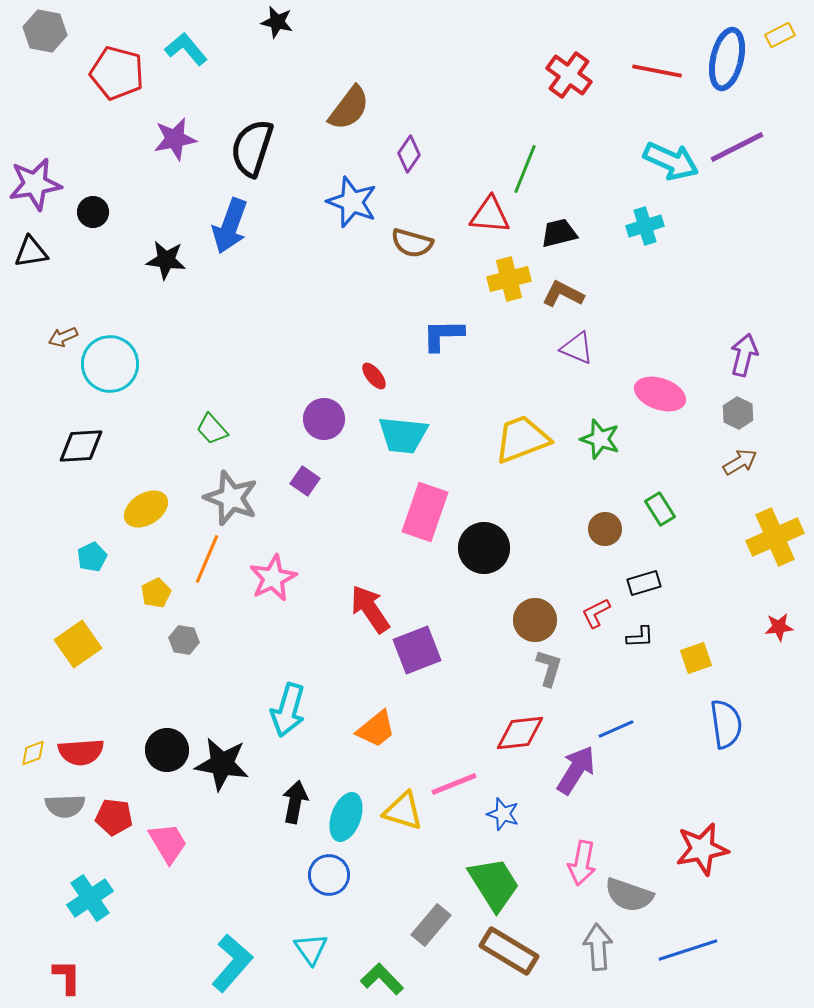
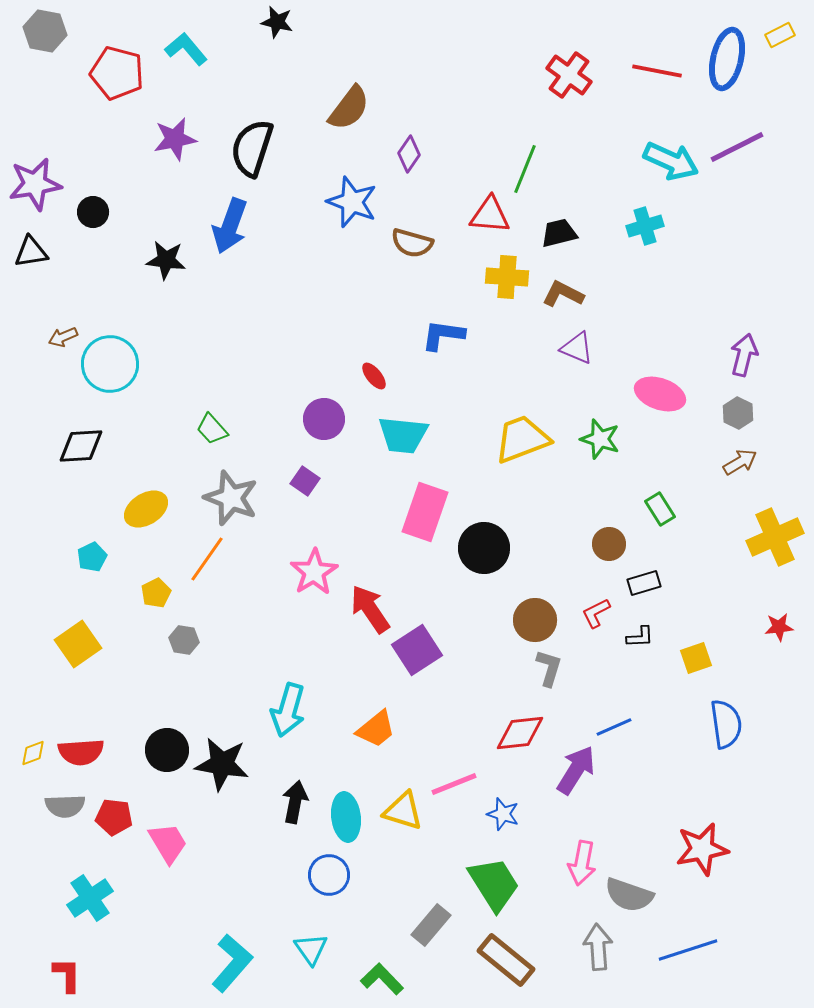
yellow cross at (509, 279): moved 2 px left, 2 px up; rotated 18 degrees clockwise
blue L-shape at (443, 335): rotated 9 degrees clockwise
brown circle at (605, 529): moved 4 px right, 15 px down
orange line at (207, 559): rotated 12 degrees clockwise
pink star at (273, 578): moved 41 px right, 6 px up; rotated 6 degrees counterclockwise
purple square at (417, 650): rotated 12 degrees counterclockwise
blue line at (616, 729): moved 2 px left, 2 px up
cyan ellipse at (346, 817): rotated 27 degrees counterclockwise
brown rectangle at (509, 951): moved 3 px left, 9 px down; rotated 8 degrees clockwise
red L-shape at (67, 977): moved 2 px up
